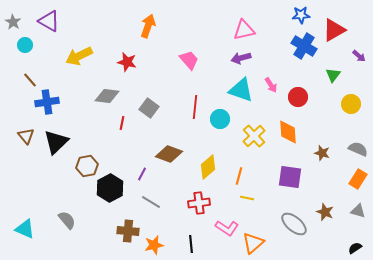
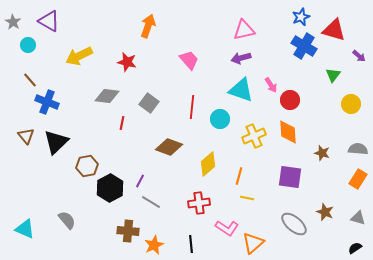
blue star at (301, 15): moved 2 px down; rotated 18 degrees counterclockwise
red triangle at (334, 30): rotated 45 degrees clockwise
cyan circle at (25, 45): moved 3 px right
red circle at (298, 97): moved 8 px left, 3 px down
blue cross at (47, 102): rotated 30 degrees clockwise
red line at (195, 107): moved 3 px left
gray square at (149, 108): moved 5 px up
yellow cross at (254, 136): rotated 20 degrees clockwise
gray semicircle at (358, 149): rotated 18 degrees counterclockwise
brown diamond at (169, 154): moved 7 px up
yellow diamond at (208, 167): moved 3 px up
purple line at (142, 174): moved 2 px left, 7 px down
gray triangle at (358, 211): moved 7 px down
orange star at (154, 245): rotated 12 degrees counterclockwise
